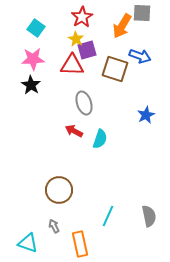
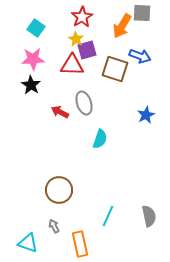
red arrow: moved 14 px left, 19 px up
